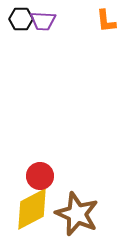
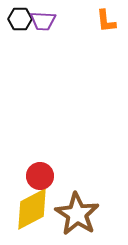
black hexagon: moved 1 px left
brown star: rotated 9 degrees clockwise
